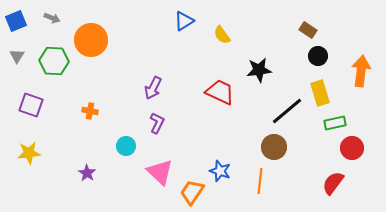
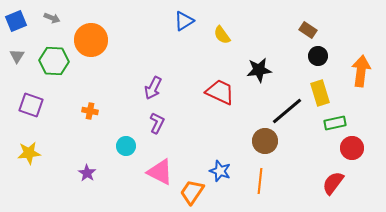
brown circle: moved 9 px left, 6 px up
pink triangle: rotated 16 degrees counterclockwise
